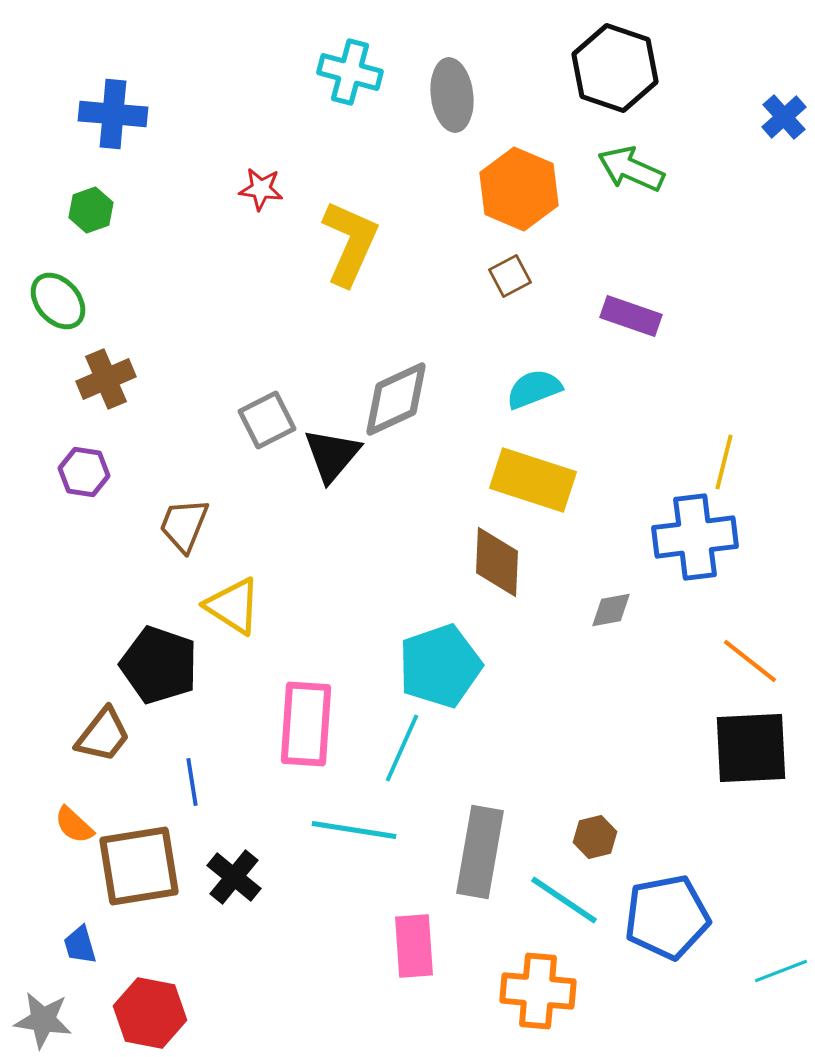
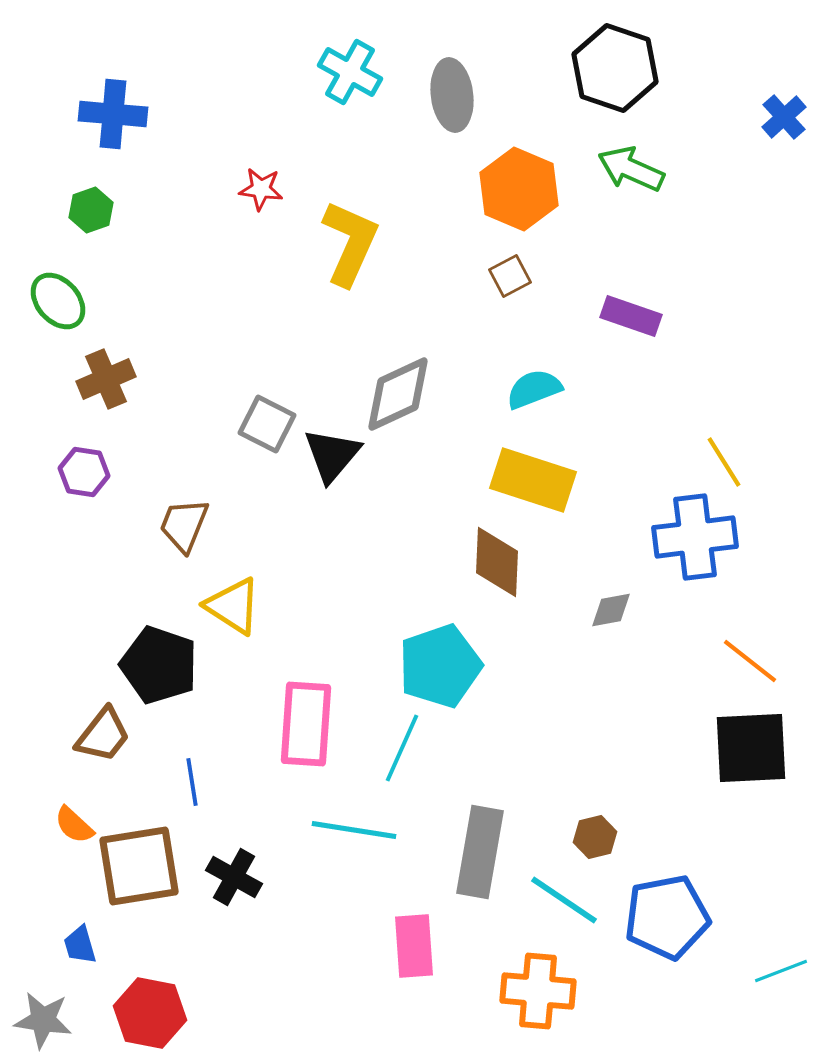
cyan cross at (350, 72): rotated 14 degrees clockwise
gray diamond at (396, 399): moved 2 px right, 5 px up
gray square at (267, 420): moved 4 px down; rotated 36 degrees counterclockwise
yellow line at (724, 462): rotated 46 degrees counterclockwise
black cross at (234, 877): rotated 10 degrees counterclockwise
